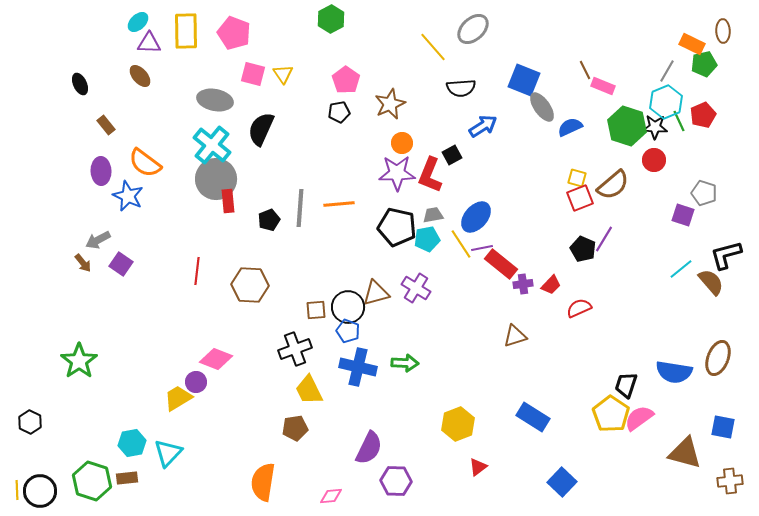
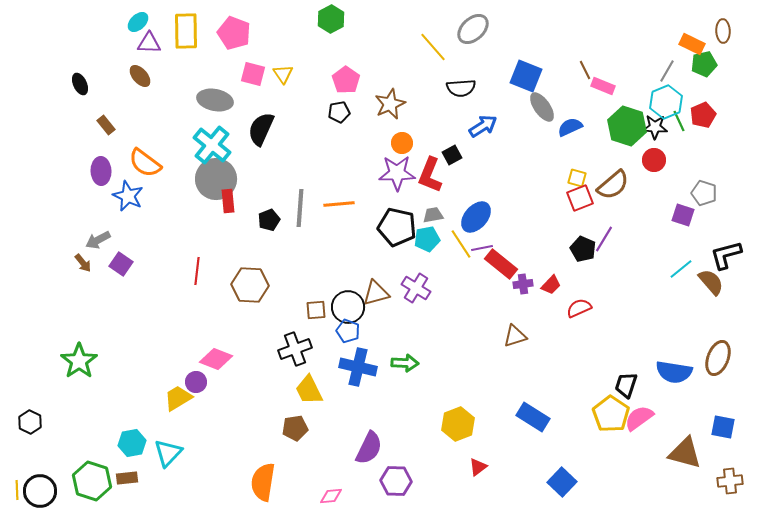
blue square at (524, 80): moved 2 px right, 4 px up
